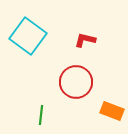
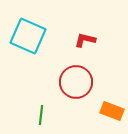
cyan square: rotated 12 degrees counterclockwise
